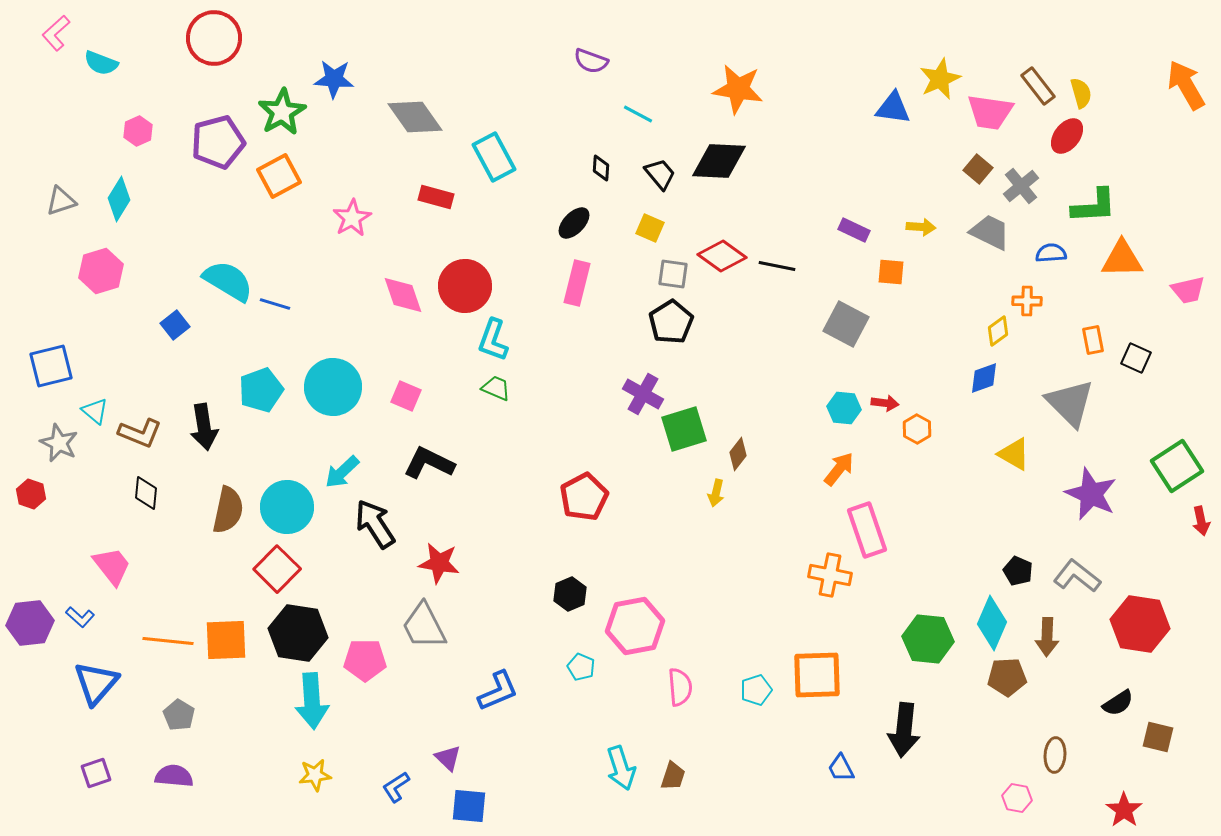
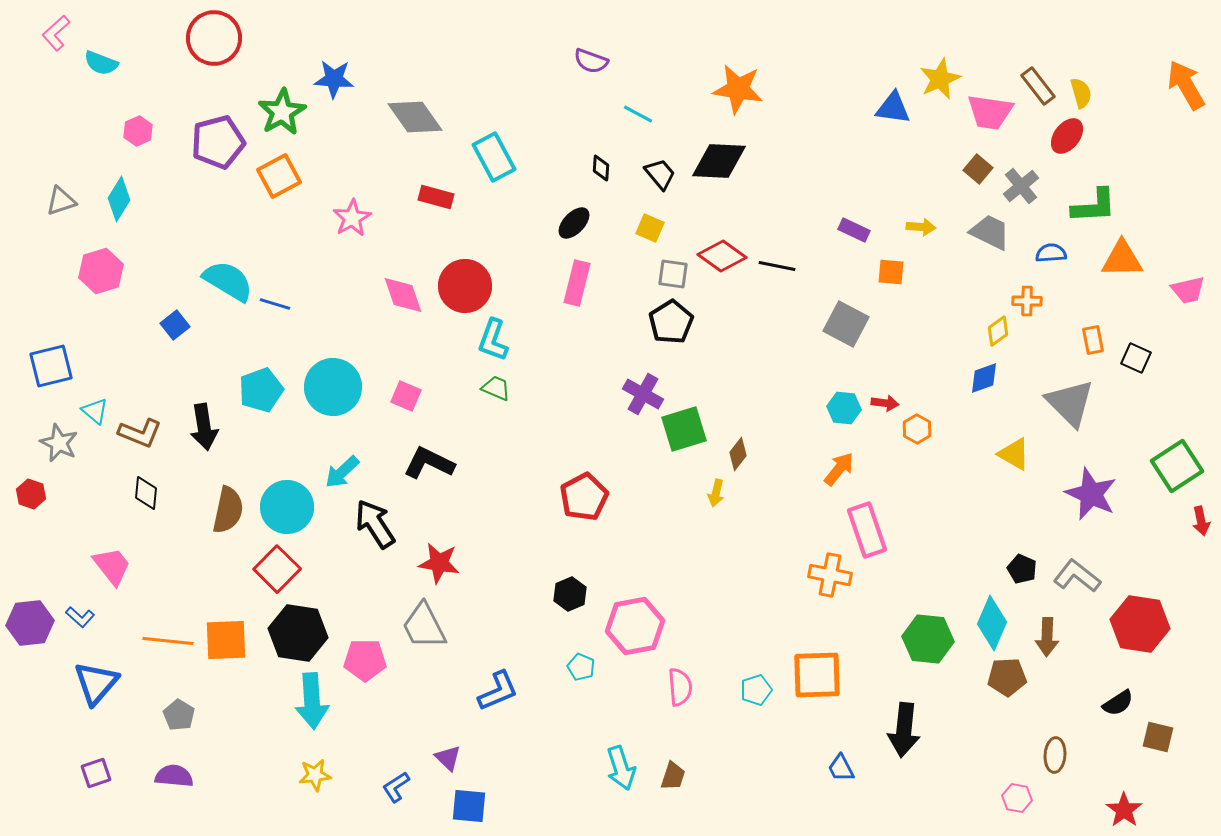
black pentagon at (1018, 571): moved 4 px right, 2 px up
